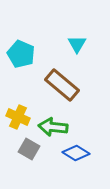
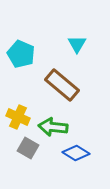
gray square: moved 1 px left, 1 px up
